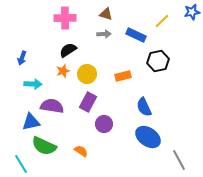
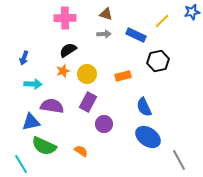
blue arrow: moved 2 px right
